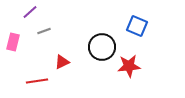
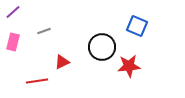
purple line: moved 17 px left
